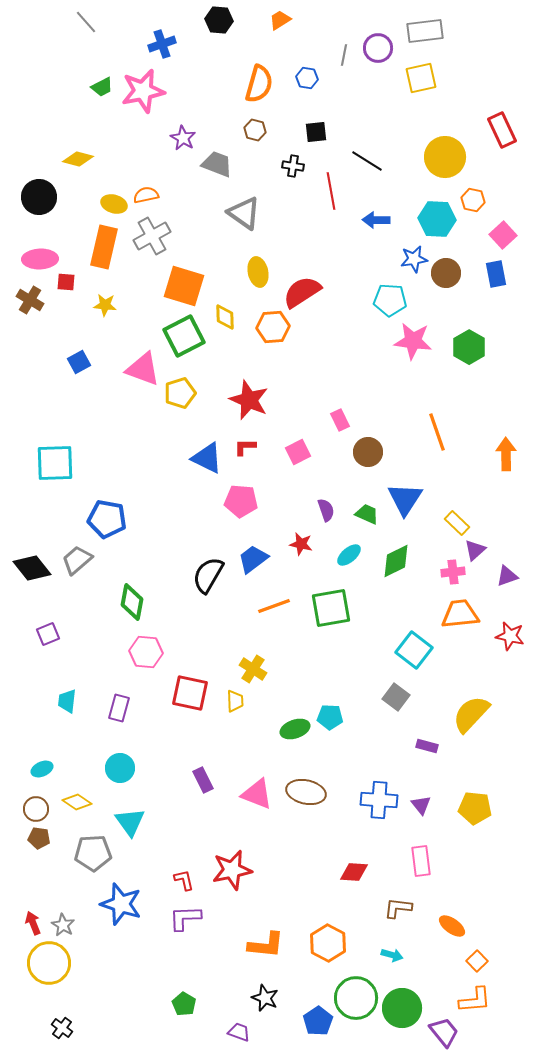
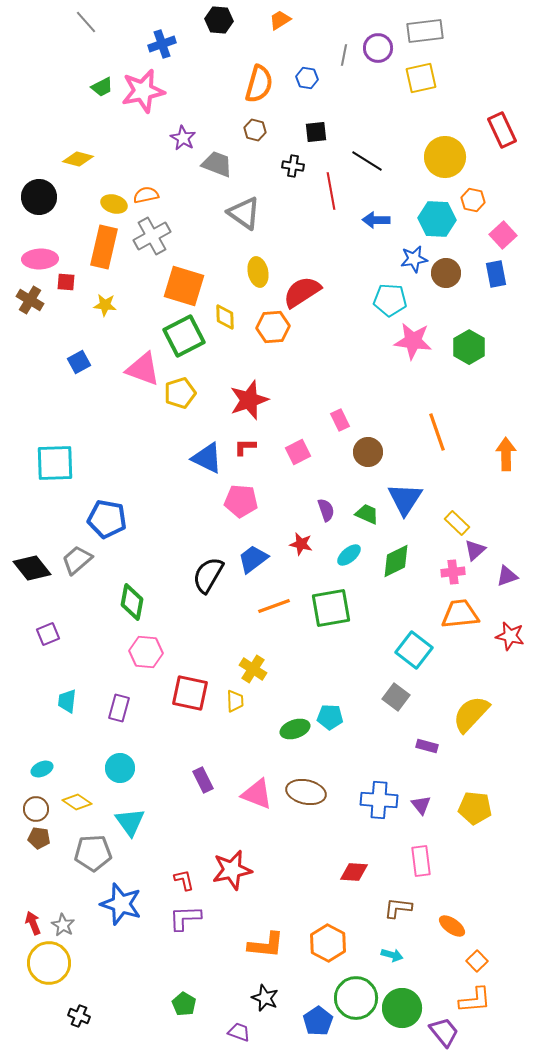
red star at (249, 400): rotated 30 degrees clockwise
black cross at (62, 1028): moved 17 px right, 12 px up; rotated 15 degrees counterclockwise
